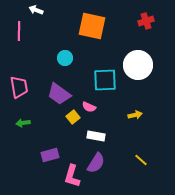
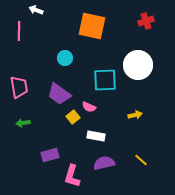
purple semicircle: moved 8 px right; rotated 135 degrees counterclockwise
